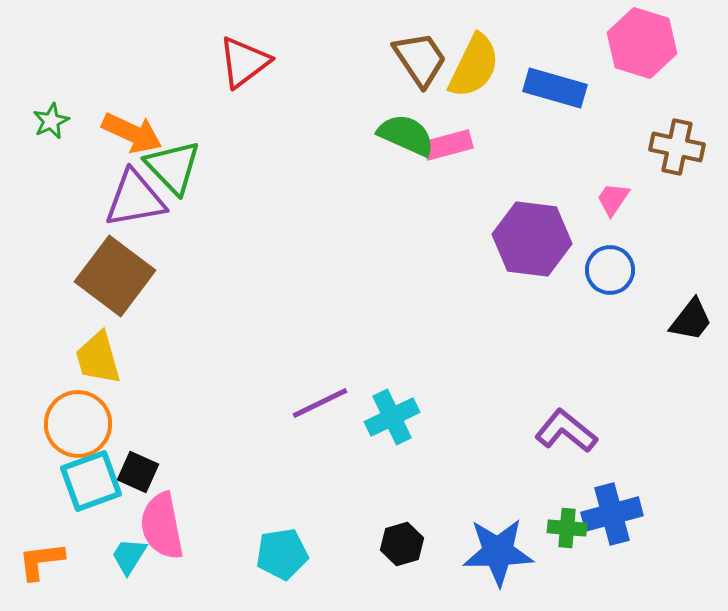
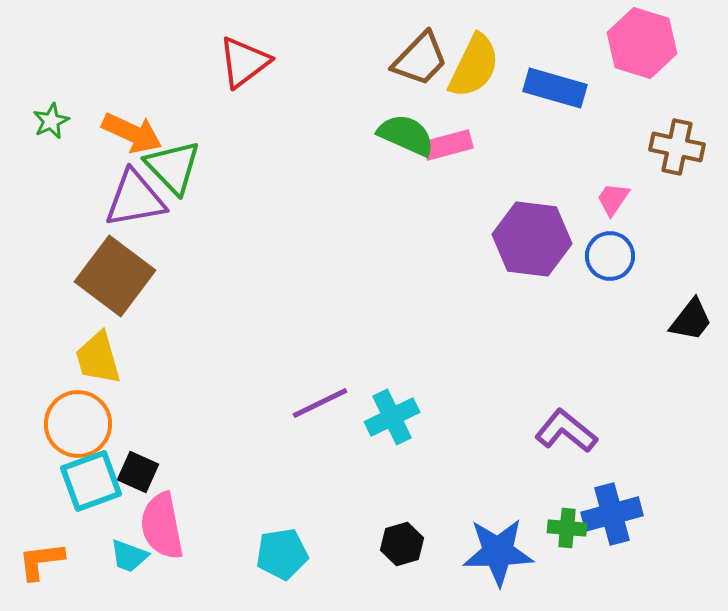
brown trapezoid: rotated 78 degrees clockwise
blue circle: moved 14 px up
cyan trapezoid: rotated 102 degrees counterclockwise
